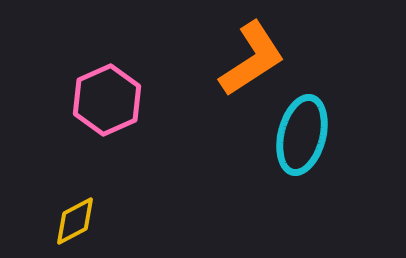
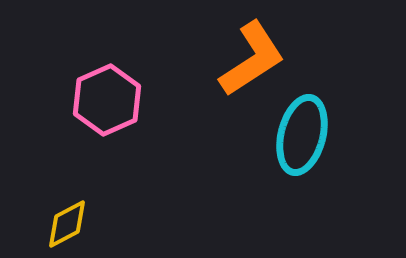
yellow diamond: moved 8 px left, 3 px down
